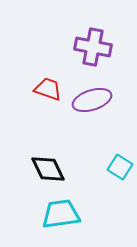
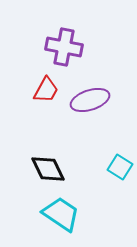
purple cross: moved 29 px left
red trapezoid: moved 2 px left, 1 px down; rotated 100 degrees clockwise
purple ellipse: moved 2 px left
cyan trapezoid: rotated 42 degrees clockwise
